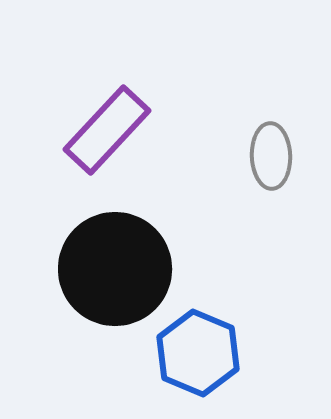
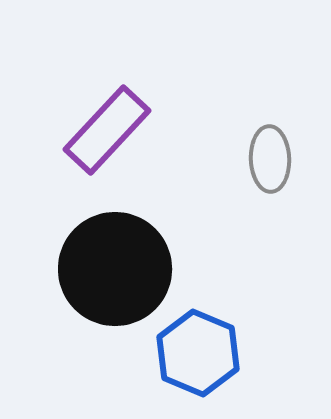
gray ellipse: moved 1 px left, 3 px down
